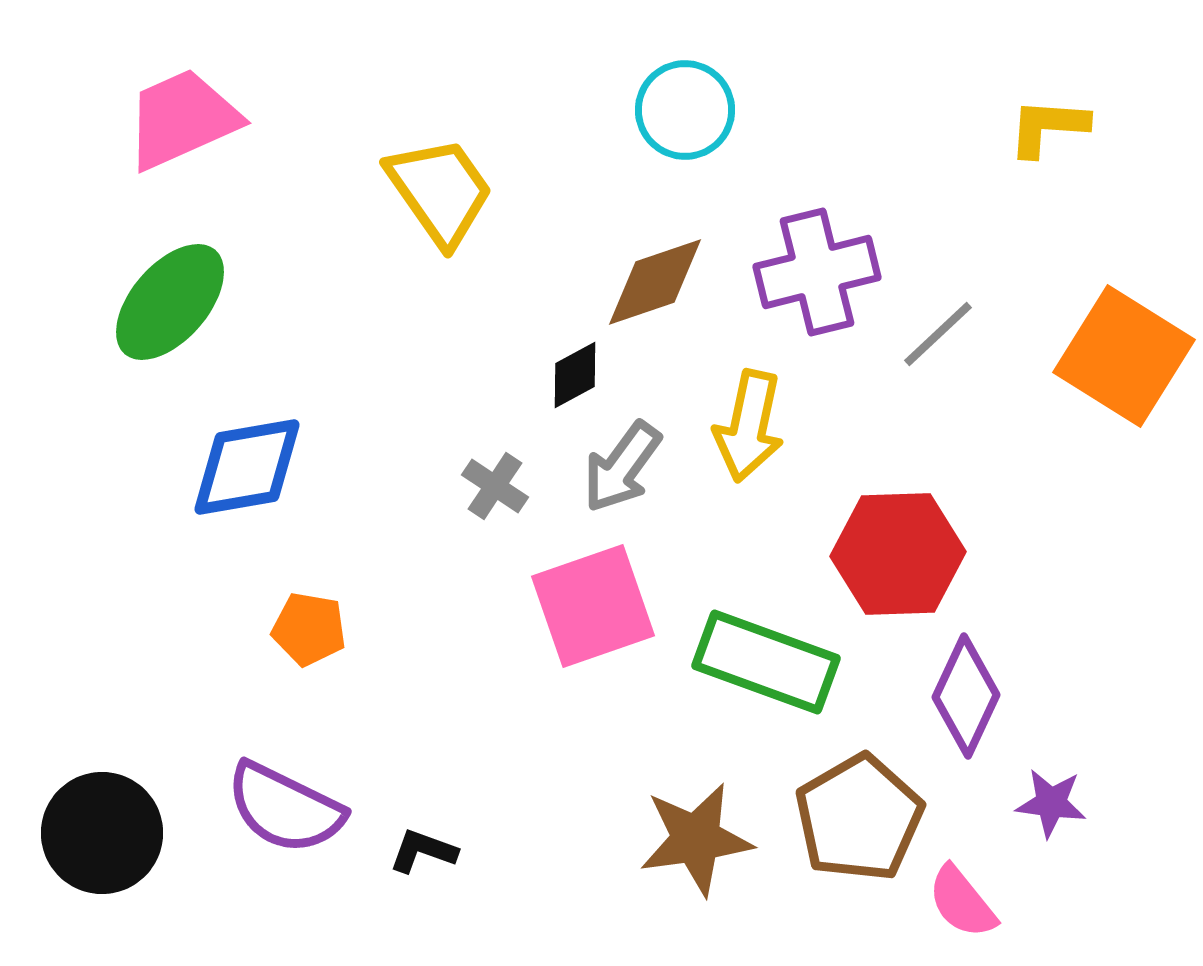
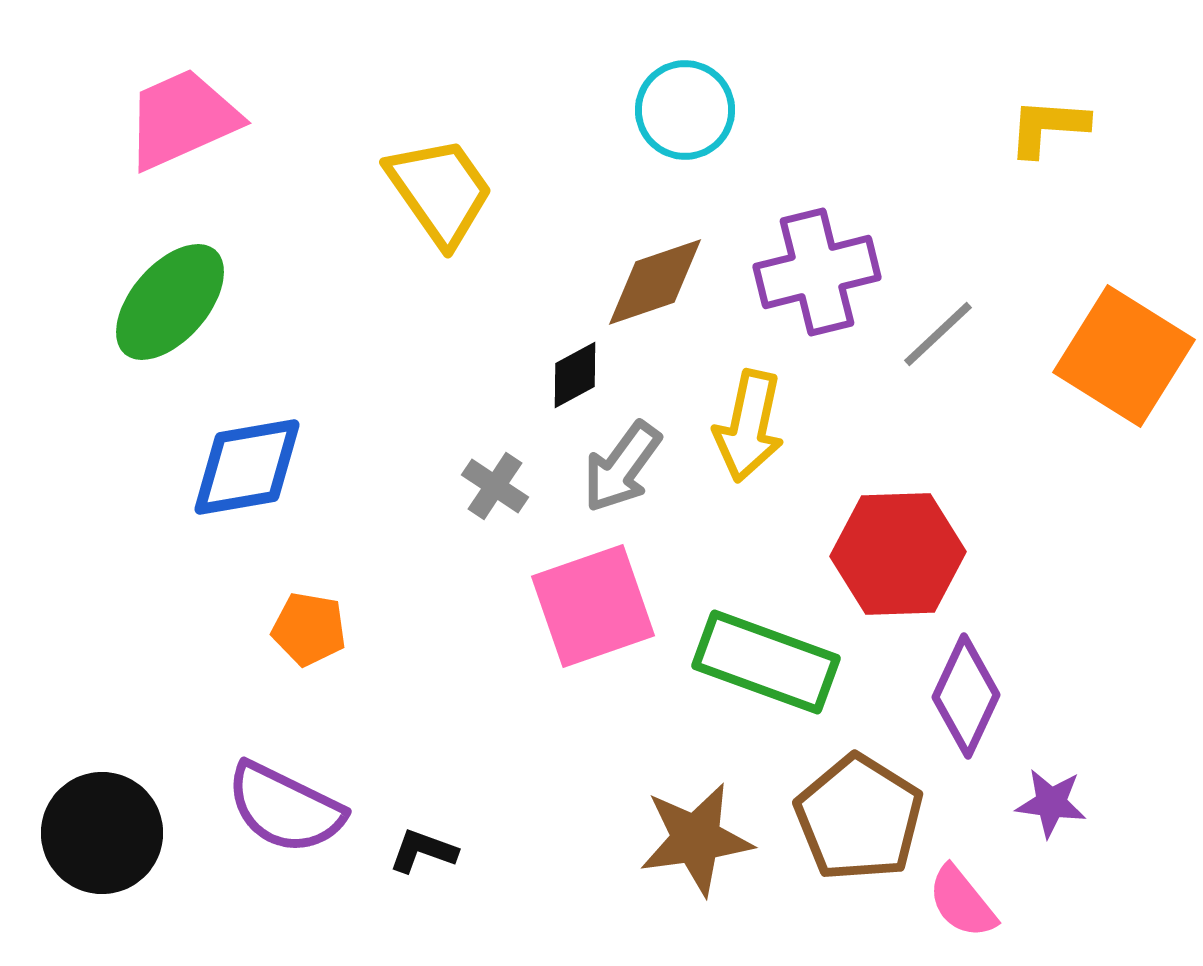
brown pentagon: rotated 10 degrees counterclockwise
